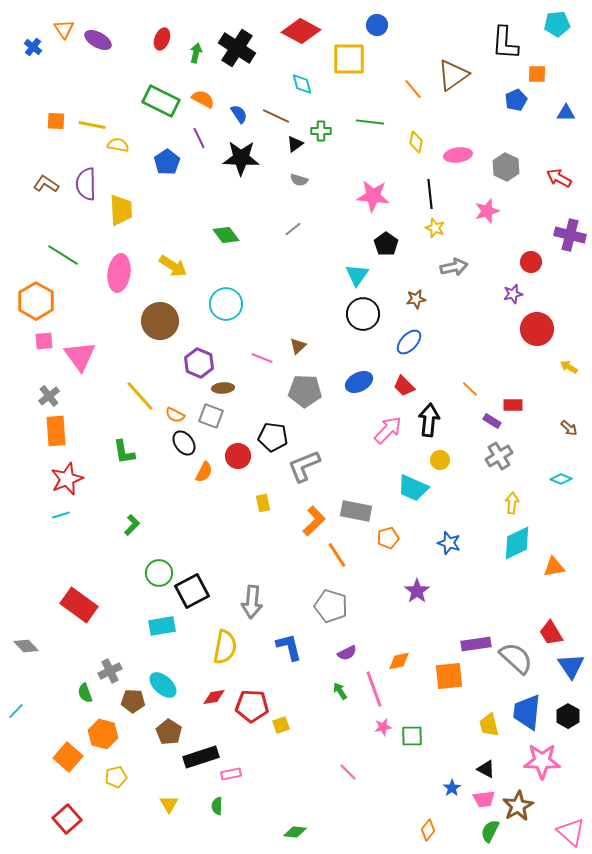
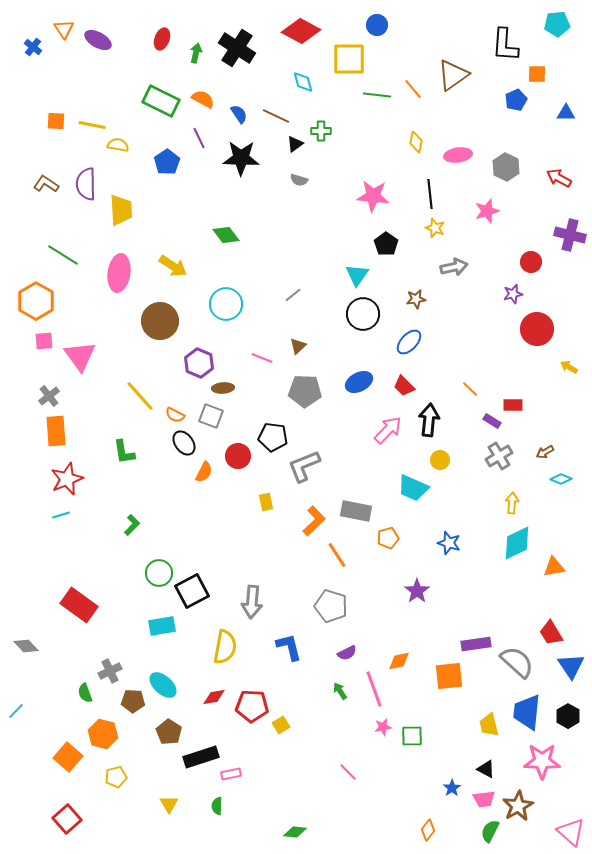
black L-shape at (505, 43): moved 2 px down
cyan diamond at (302, 84): moved 1 px right, 2 px up
green line at (370, 122): moved 7 px right, 27 px up
gray line at (293, 229): moved 66 px down
brown arrow at (569, 428): moved 24 px left, 24 px down; rotated 108 degrees clockwise
yellow rectangle at (263, 503): moved 3 px right, 1 px up
gray semicircle at (516, 658): moved 1 px right, 4 px down
yellow square at (281, 725): rotated 12 degrees counterclockwise
